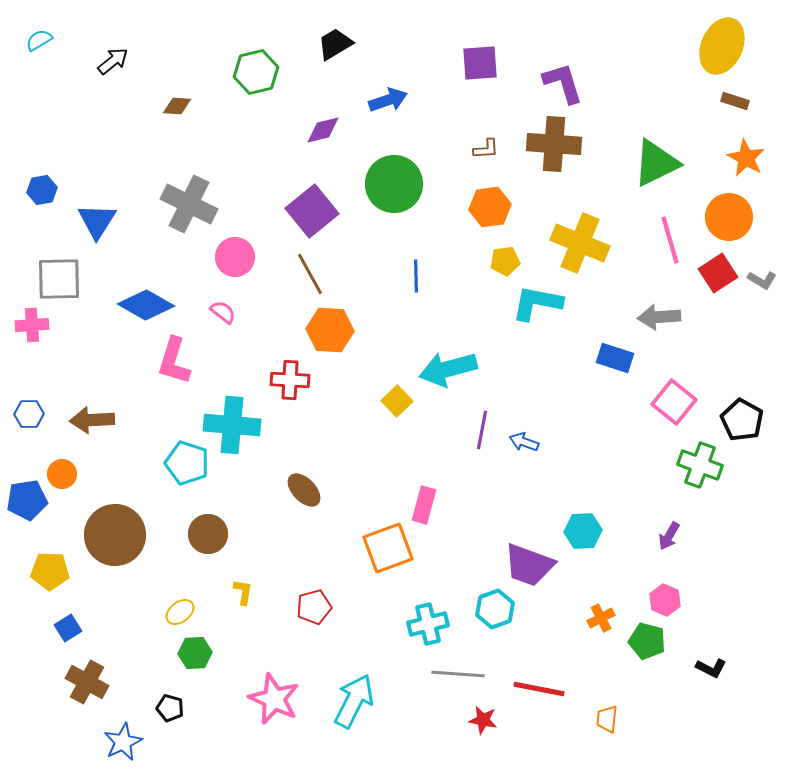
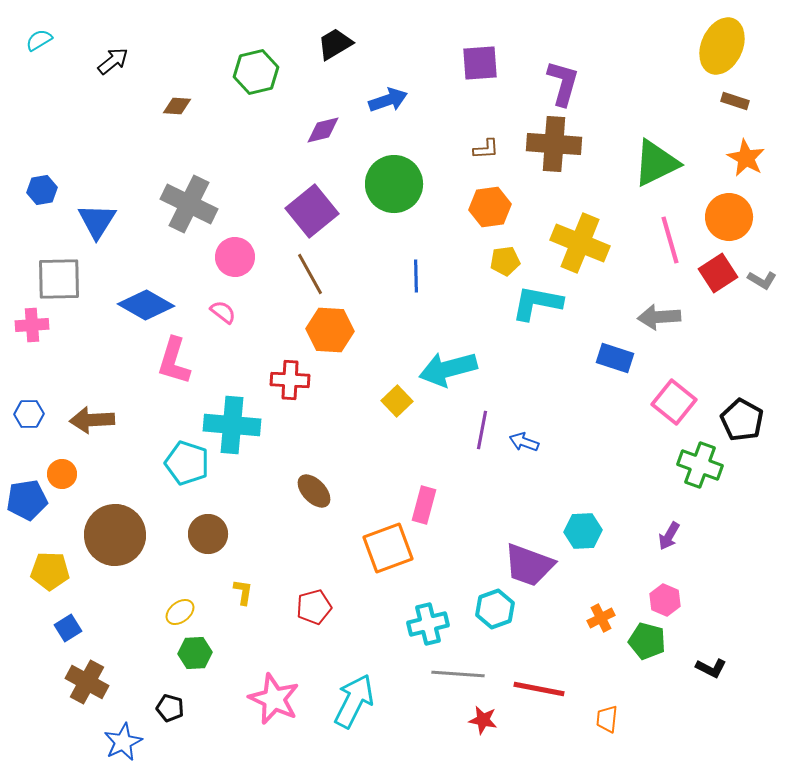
purple L-shape at (563, 83): rotated 33 degrees clockwise
brown ellipse at (304, 490): moved 10 px right, 1 px down
